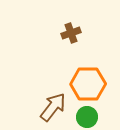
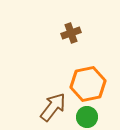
orange hexagon: rotated 12 degrees counterclockwise
